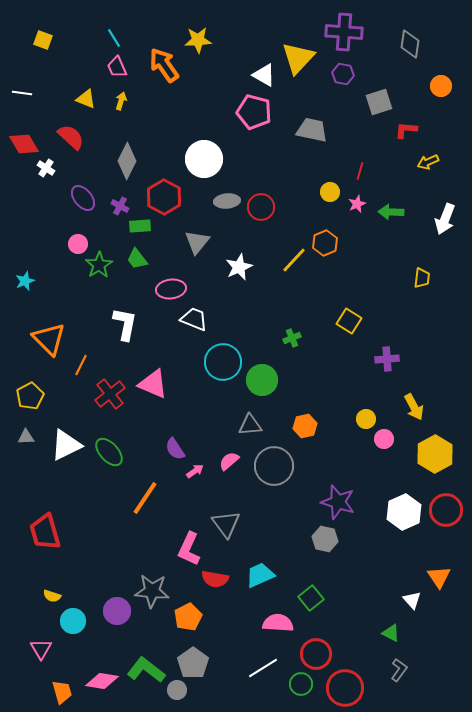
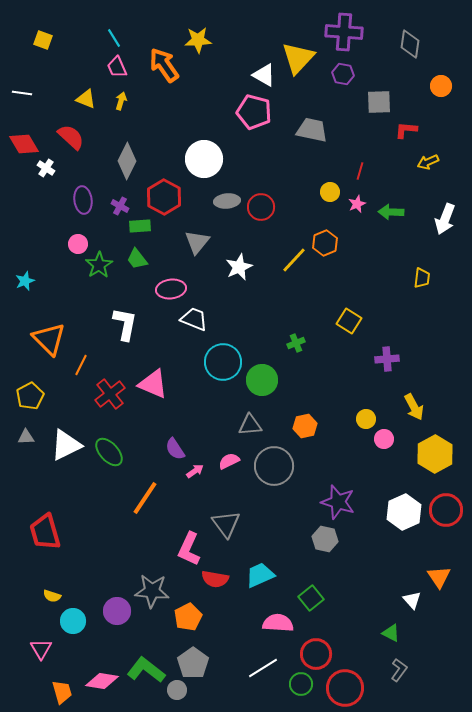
gray square at (379, 102): rotated 16 degrees clockwise
purple ellipse at (83, 198): moved 2 px down; rotated 32 degrees clockwise
green cross at (292, 338): moved 4 px right, 5 px down
pink semicircle at (229, 461): rotated 15 degrees clockwise
